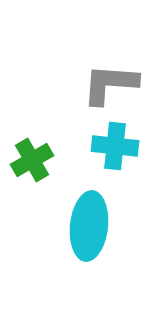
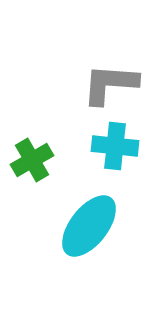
cyan ellipse: rotated 32 degrees clockwise
